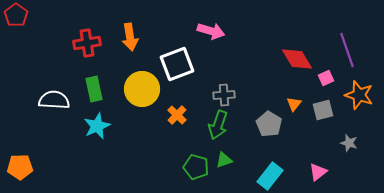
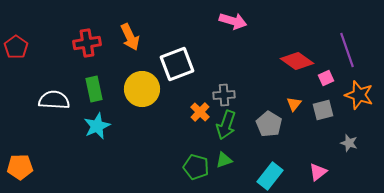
red pentagon: moved 32 px down
pink arrow: moved 22 px right, 10 px up
orange arrow: rotated 16 degrees counterclockwise
red diamond: moved 2 px down; rotated 24 degrees counterclockwise
orange cross: moved 23 px right, 3 px up
green arrow: moved 8 px right
